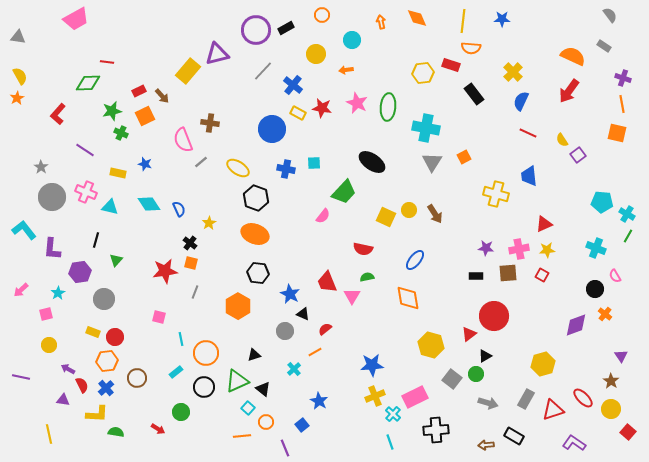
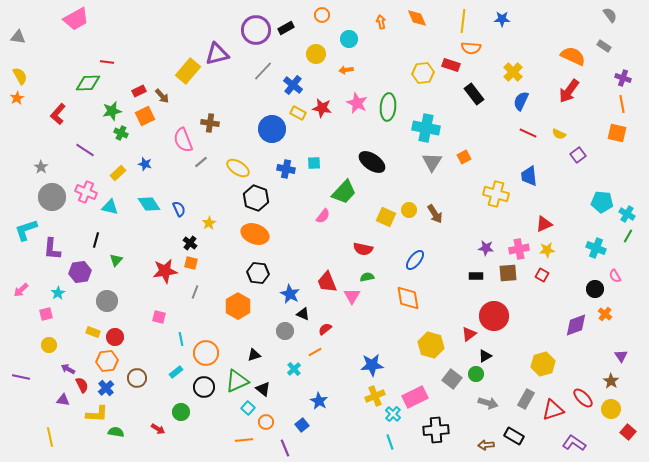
cyan circle at (352, 40): moved 3 px left, 1 px up
yellow semicircle at (562, 140): moved 3 px left, 6 px up; rotated 32 degrees counterclockwise
yellow rectangle at (118, 173): rotated 56 degrees counterclockwise
cyan L-shape at (24, 230): moved 2 px right; rotated 70 degrees counterclockwise
gray circle at (104, 299): moved 3 px right, 2 px down
yellow line at (49, 434): moved 1 px right, 3 px down
orange line at (242, 436): moved 2 px right, 4 px down
